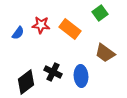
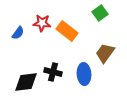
red star: moved 1 px right, 2 px up
orange rectangle: moved 3 px left, 2 px down
brown trapezoid: rotated 90 degrees clockwise
black cross: rotated 12 degrees counterclockwise
blue ellipse: moved 3 px right, 2 px up
black diamond: rotated 30 degrees clockwise
